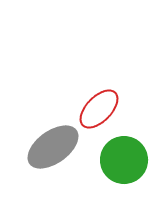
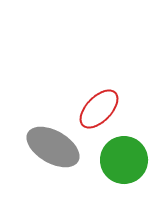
gray ellipse: rotated 66 degrees clockwise
